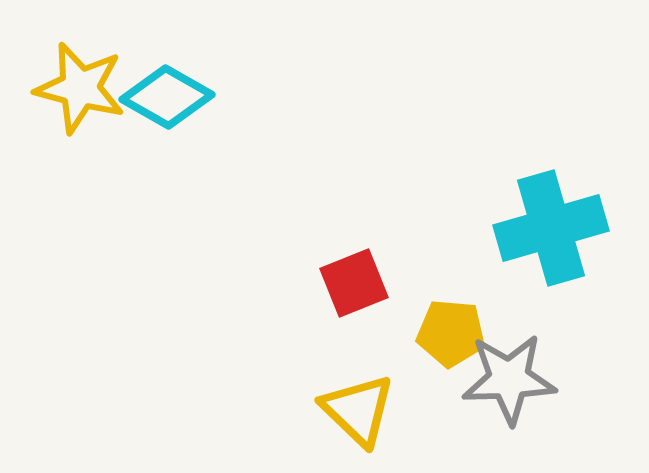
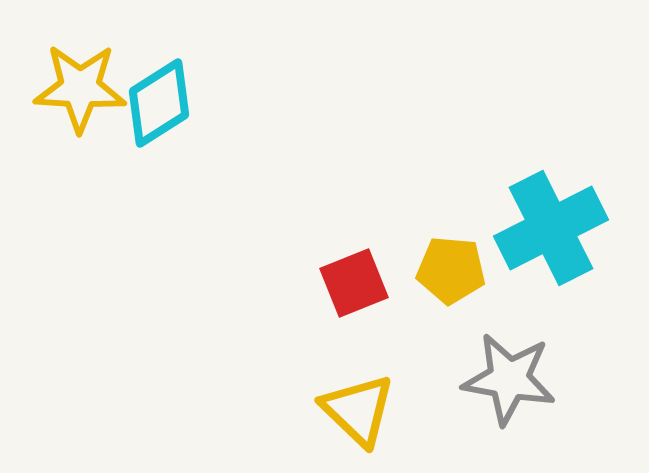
yellow star: rotated 12 degrees counterclockwise
cyan diamond: moved 8 px left, 6 px down; rotated 62 degrees counterclockwise
cyan cross: rotated 11 degrees counterclockwise
yellow pentagon: moved 63 px up
gray star: rotated 12 degrees clockwise
